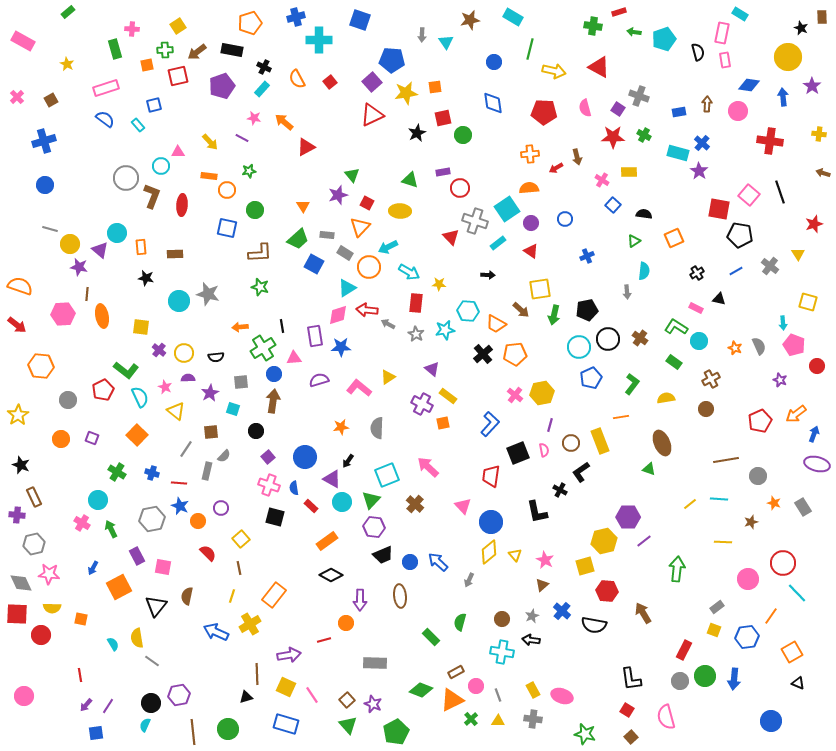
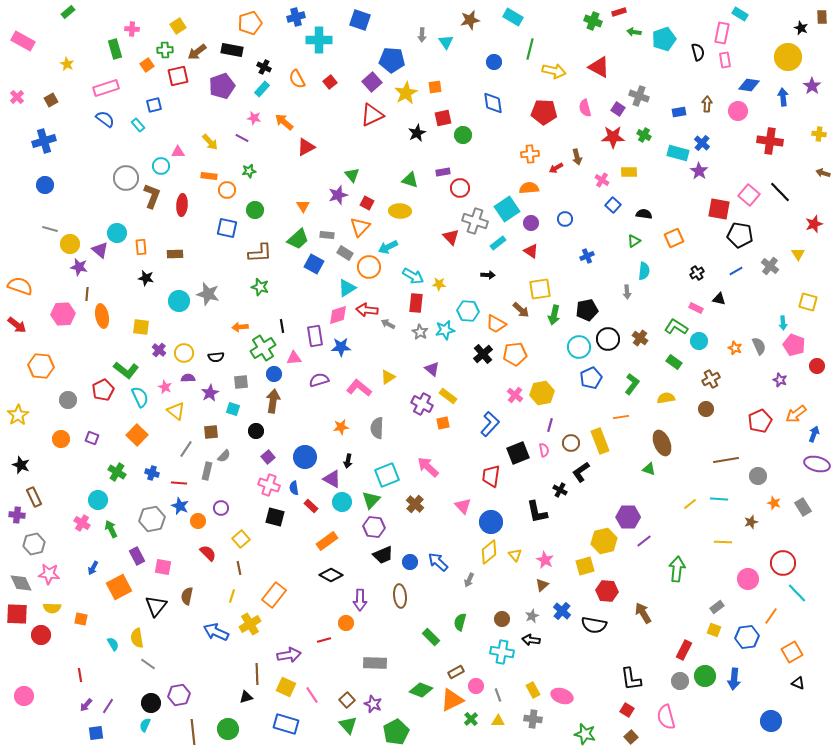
green cross at (593, 26): moved 5 px up; rotated 12 degrees clockwise
orange square at (147, 65): rotated 24 degrees counterclockwise
yellow star at (406, 93): rotated 20 degrees counterclockwise
black line at (780, 192): rotated 25 degrees counterclockwise
cyan arrow at (409, 272): moved 4 px right, 4 px down
gray star at (416, 334): moved 4 px right, 2 px up
black arrow at (348, 461): rotated 24 degrees counterclockwise
gray line at (152, 661): moved 4 px left, 3 px down
